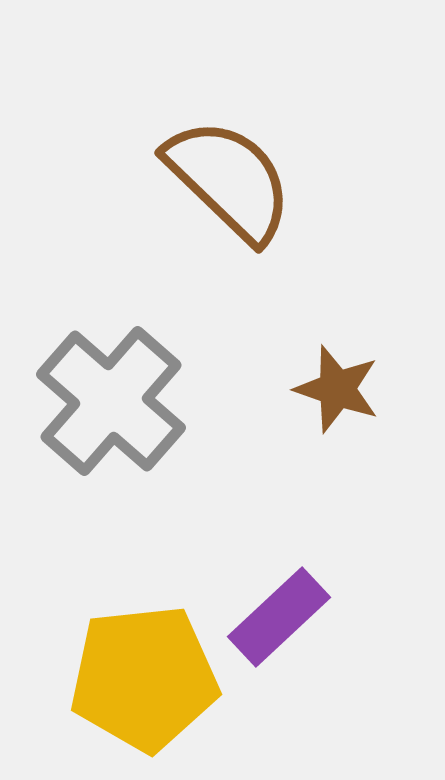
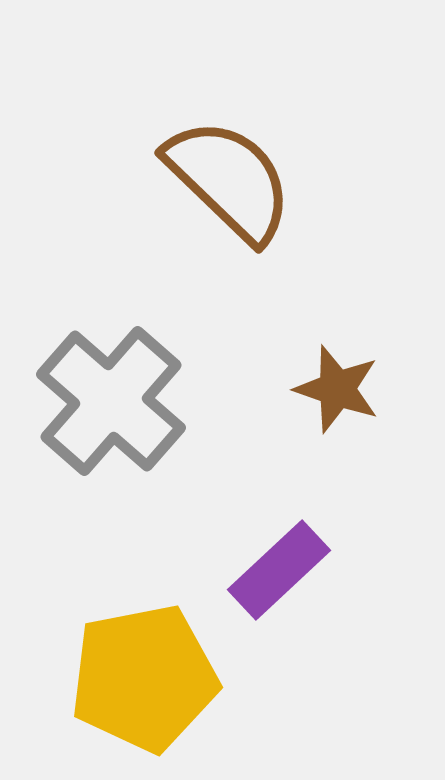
purple rectangle: moved 47 px up
yellow pentagon: rotated 5 degrees counterclockwise
